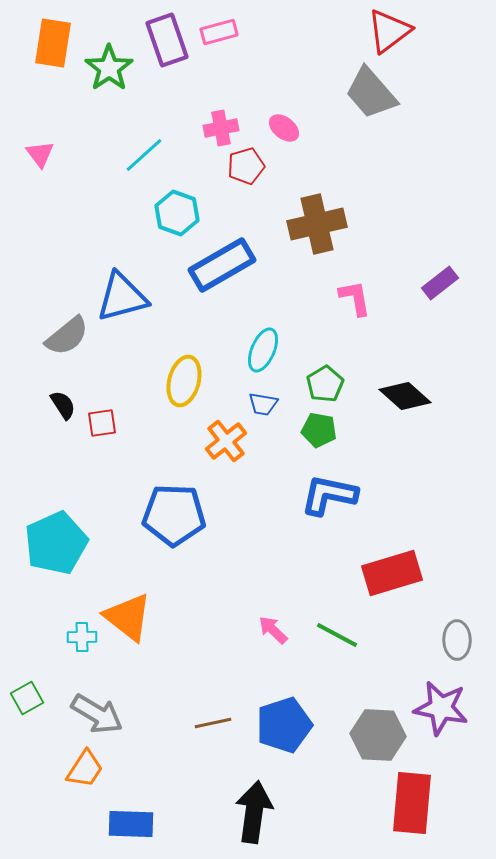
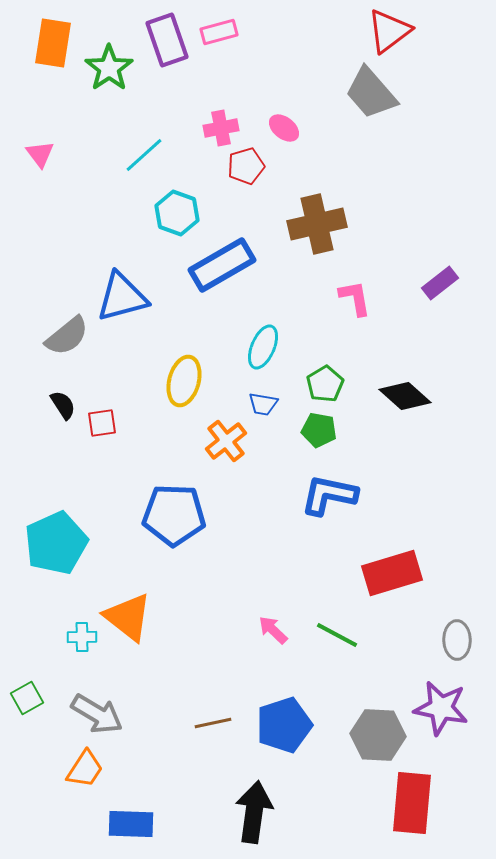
cyan ellipse at (263, 350): moved 3 px up
